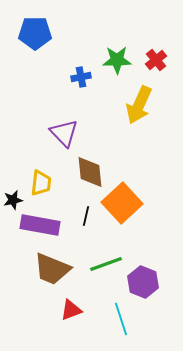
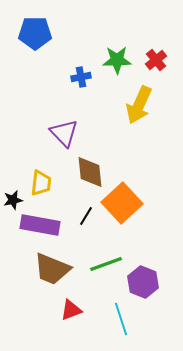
black line: rotated 18 degrees clockwise
